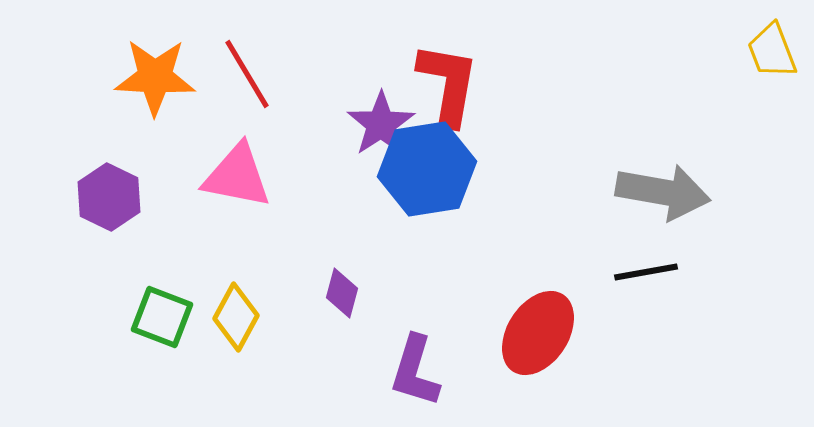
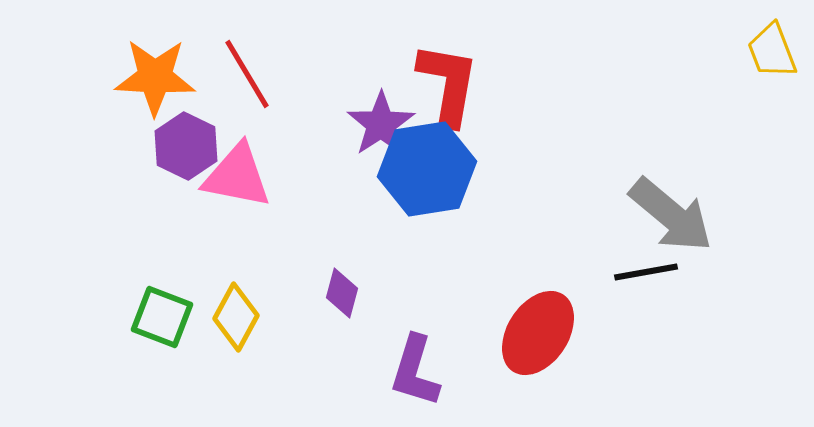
gray arrow: moved 8 px right, 23 px down; rotated 30 degrees clockwise
purple hexagon: moved 77 px right, 51 px up
